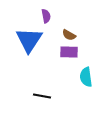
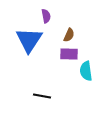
brown semicircle: rotated 96 degrees counterclockwise
purple rectangle: moved 2 px down
cyan semicircle: moved 6 px up
